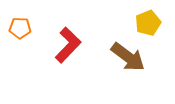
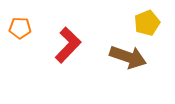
yellow pentagon: moved 1 px left
brown arrow: rotated 18 degrees counterclockwise
